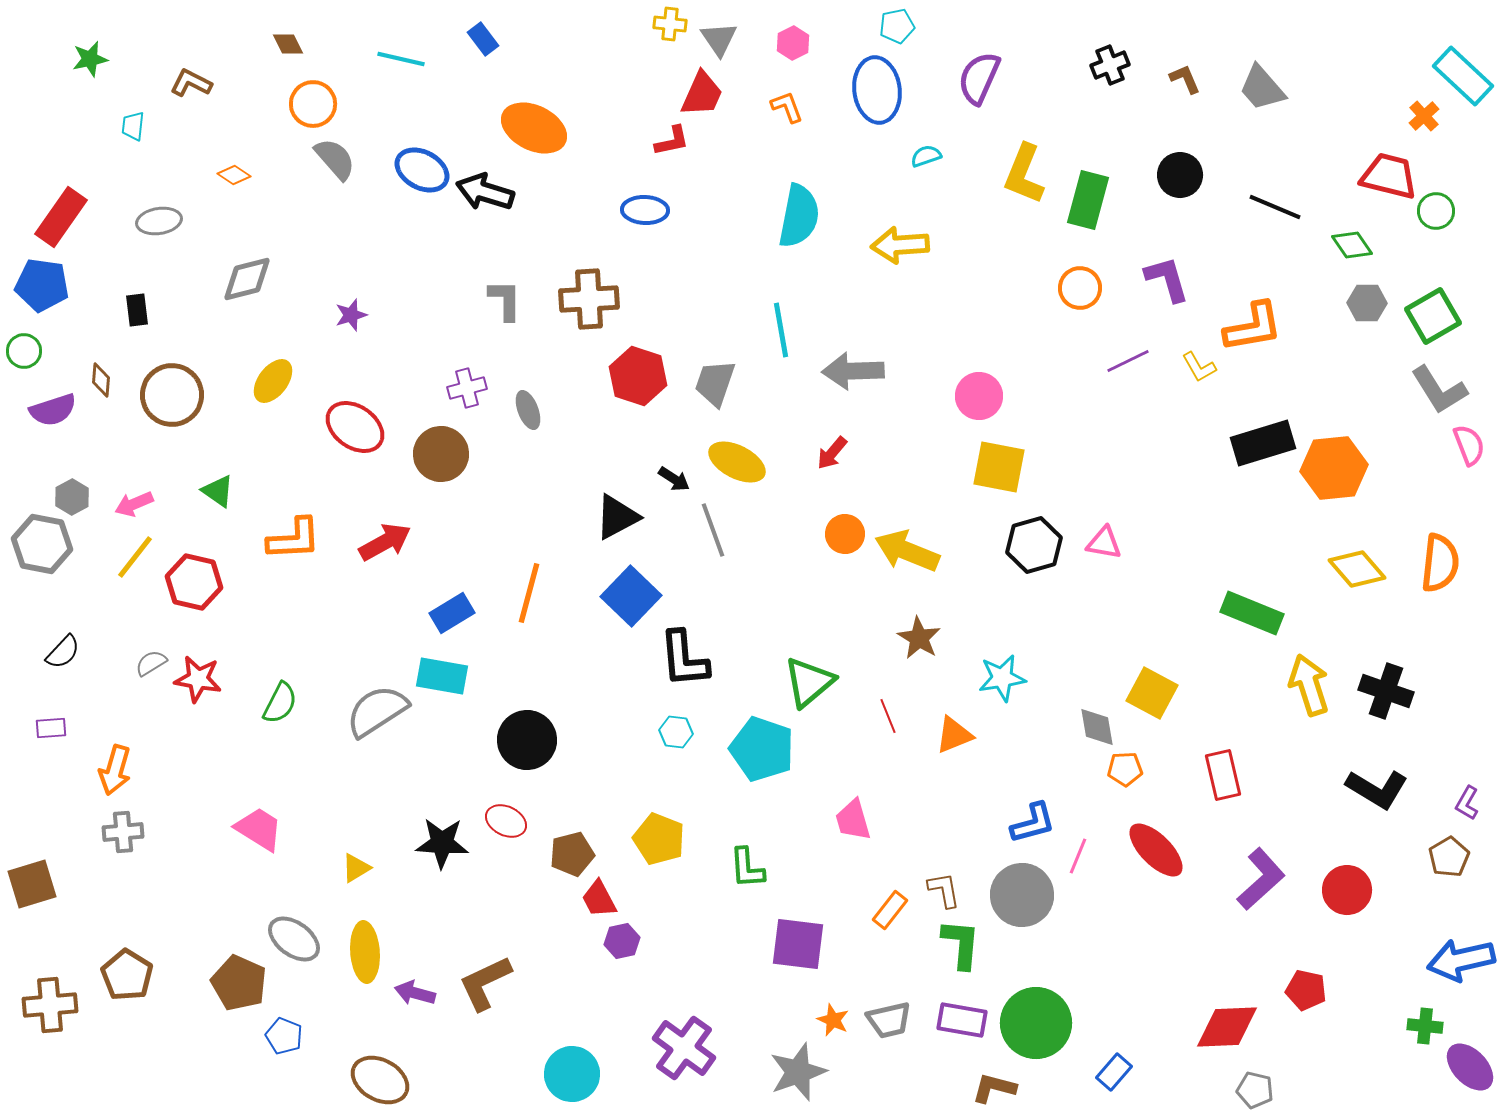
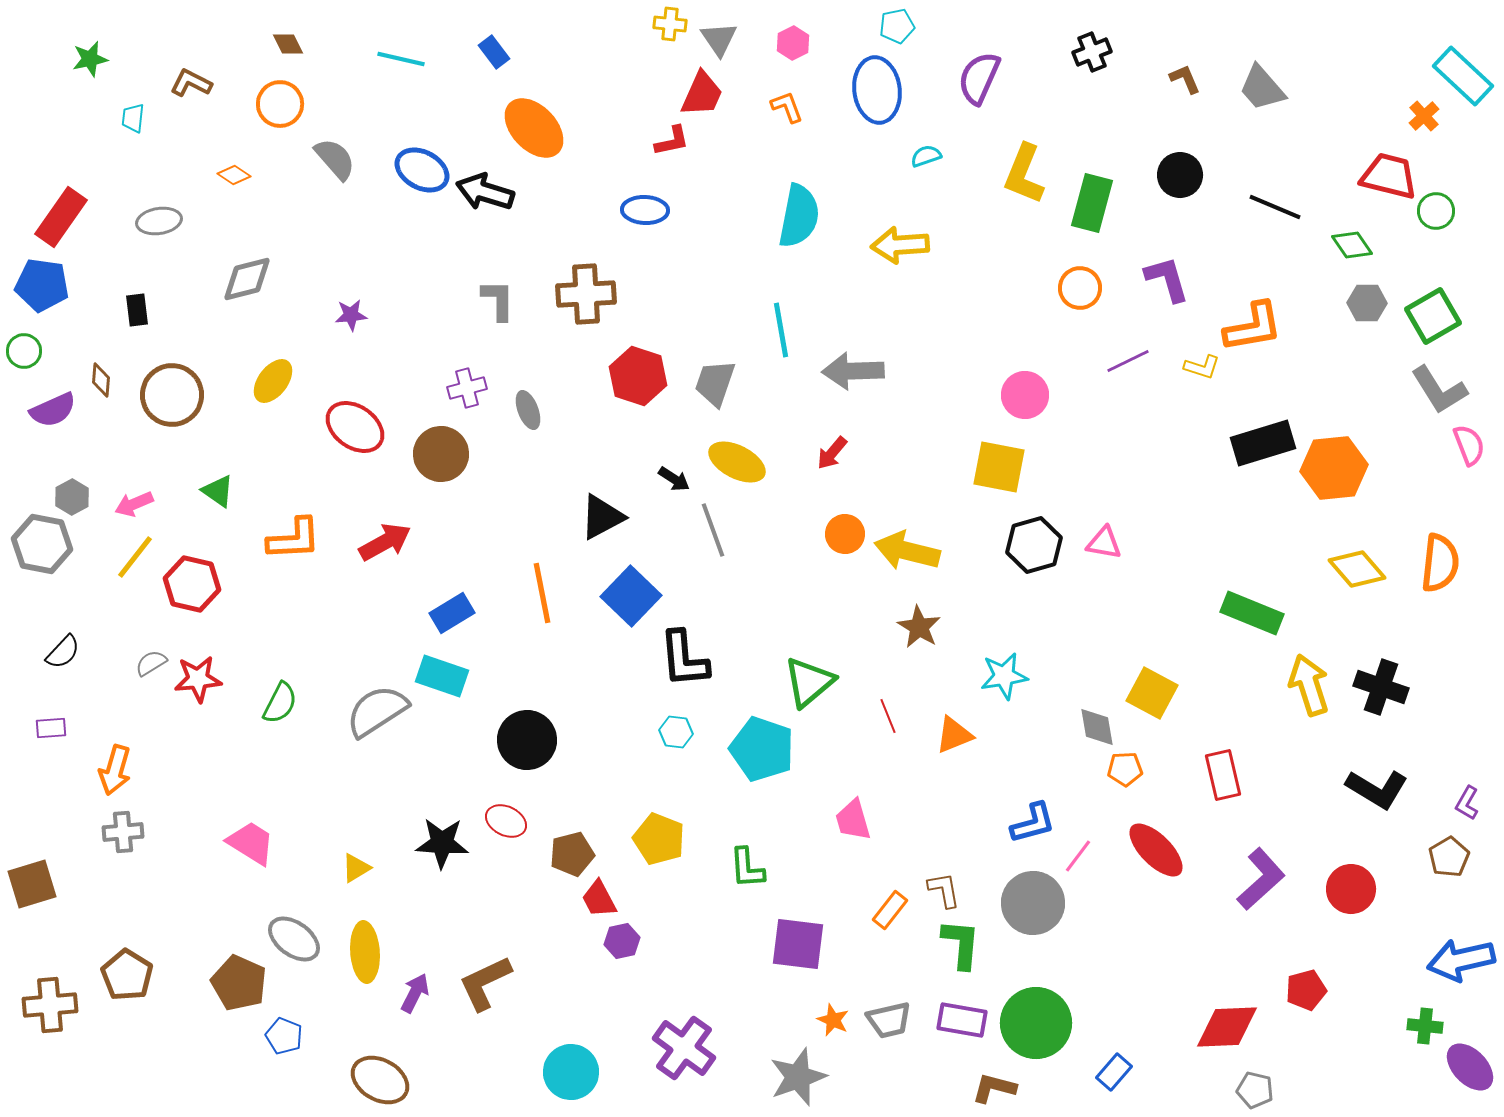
blue rectangle at (483, 39): moved 11 px right, 13 px down
black cross at (1110, 65): moved 18 px left, 13 px up
orange circle at (313, 104): moved 33 px left
cyan trapezoid at (133, 126): moved 8 px up
orange ellipse at (534, 128): rotated 20 degrees clockwise
green rectangle at (1088, 200): moved 4 px right, 3 px down
brown cross at (589, 299): moved 3 px left, 5 px up
gray L-shape at (505, 300): moved 7 px left
purple star at (351, 315): rotated 12 degrees clockwise
yellow L-shape at (1199, 367): moved 3 px right; rotated 42 degrees counterclockwise
pink circle at (979, 396): moved 46 px right, 1 px up
purple semicircle at (53, 410): rotated 6 degrees counterclockwise
black triangle at (617, 517): moved 15 px left
yellow arrow at (907, 551): rotated 8 degrees counterclockwise
red hexagon at (194, 582): moved 2 px left, 2 px down
orange line at (529, 593): moved 13 px right; rotated 26 degrees counterclockwise
brown star at (919, 638): moved 11 px up
cyan rectangle at (442, 676): rotated 9 degrees clockwise
cyan star at (1002, 678): moved 2 px right, 2 px up
red star at (198, 679): rotated 15 degrees counterclockwise
black cross at (1386, 691): moved 5 px left, 4 px up
pink trapezoid at (259, 829): moved 8 px left, 14 px down
pink line at (1078, 856): rotated 15 degrees clockwise
red circle at (1347, 890): moved 4 px right, 1 px up
gray circle at (1022, 895): moved 11 px right, 8 px down
red pentagon at (1306, 990): rotated 27 degrees counterclockwise
purple arrow at (415, 993): rotated 102 degrees clockwise
gray star at (798, 1072): moved 5 px down
cyan circle at (572, 1074): moved 1 px left, 2 px up
